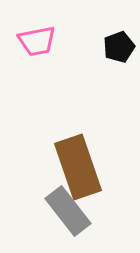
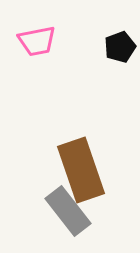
black pentagon: moved 1 px right
brown rectangle: moved 3 px right, 3 px down
